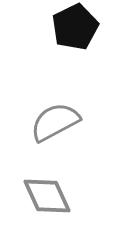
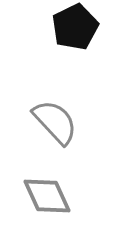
gray semicircle: rotated 75 degrees clockwise
